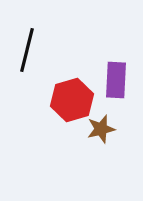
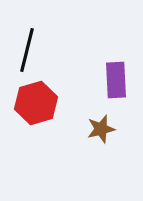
purple rectangle: rotated 6 degrees counterclockwise
red hexagon: moved 36 px left, 3 px down
